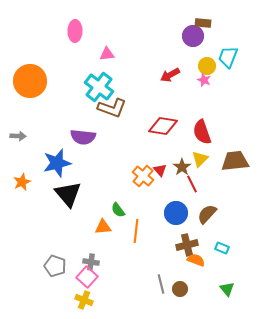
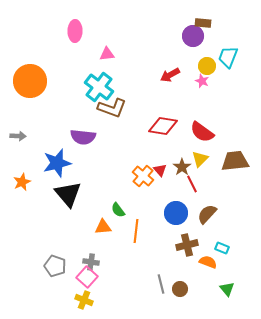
pink star: moved 2 px left, 1 px down
red semicircle: rotated 35 degrees counterclockwise
orange semicircle: moved 12 px right, 2 px down
